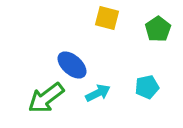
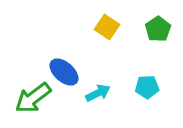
yellow square: moved 9 px down; rotated 20 degrees clockwise
blue ellipse: moved 8 px left, 7 px down
cyan pentagon: rotated 10 degrees clockwise
green arrow: moved 13 px left
